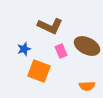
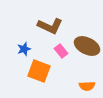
pink rectangle: rotated 16 degrees counterclockwise
